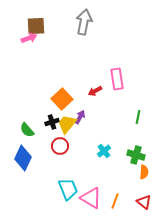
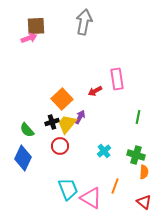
orange line: moved 15 px up
